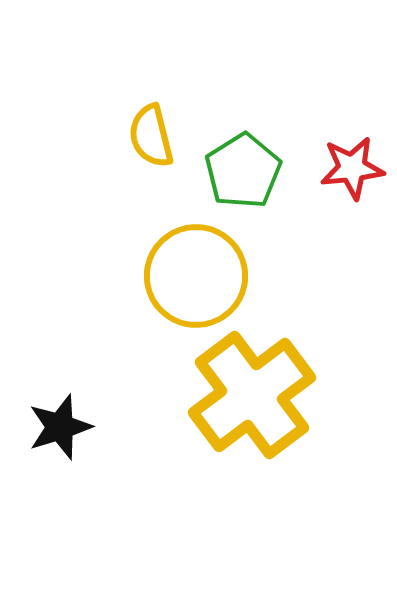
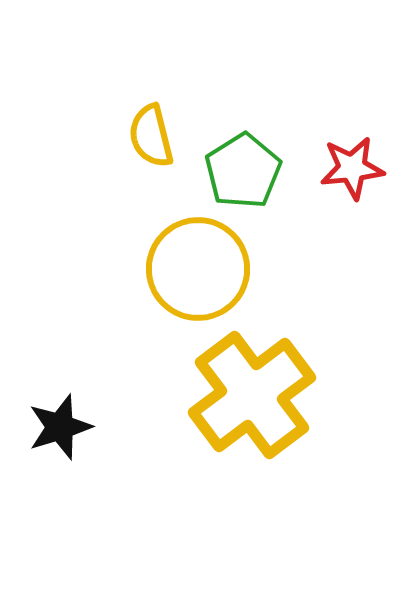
yellow circle: moved 2 px right, 7 px up
